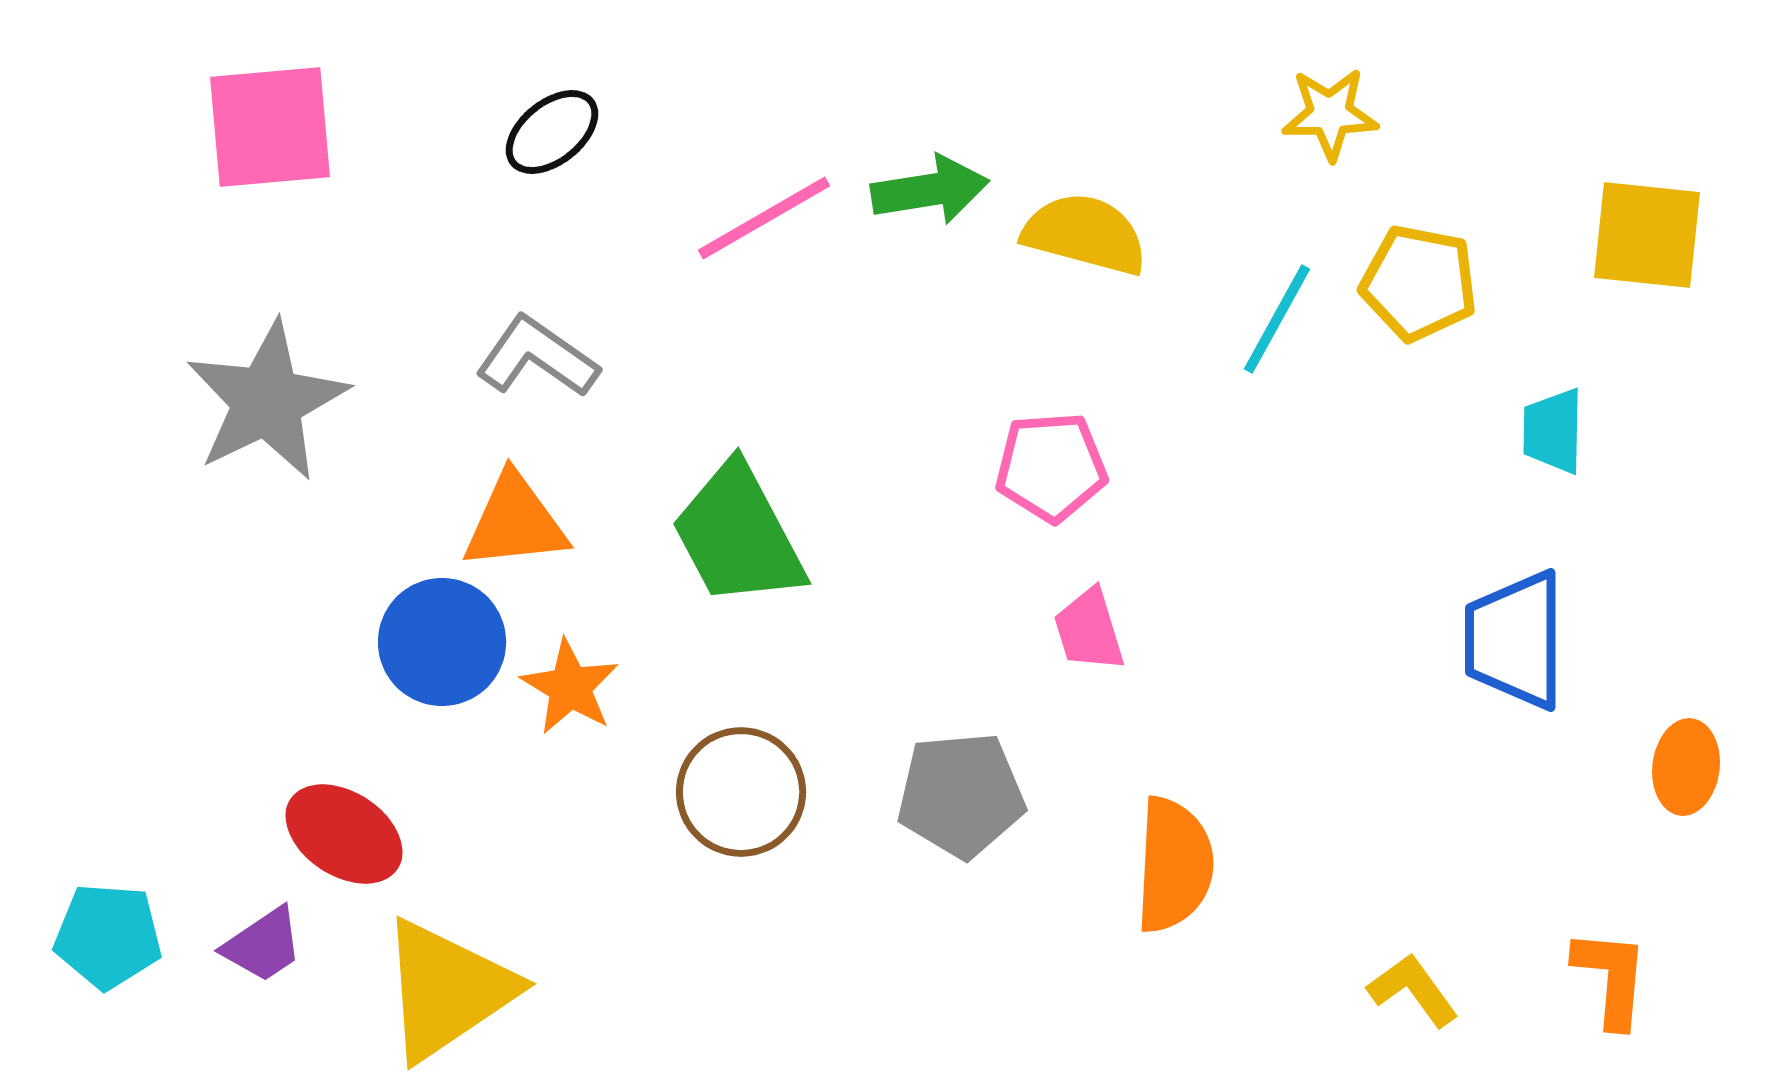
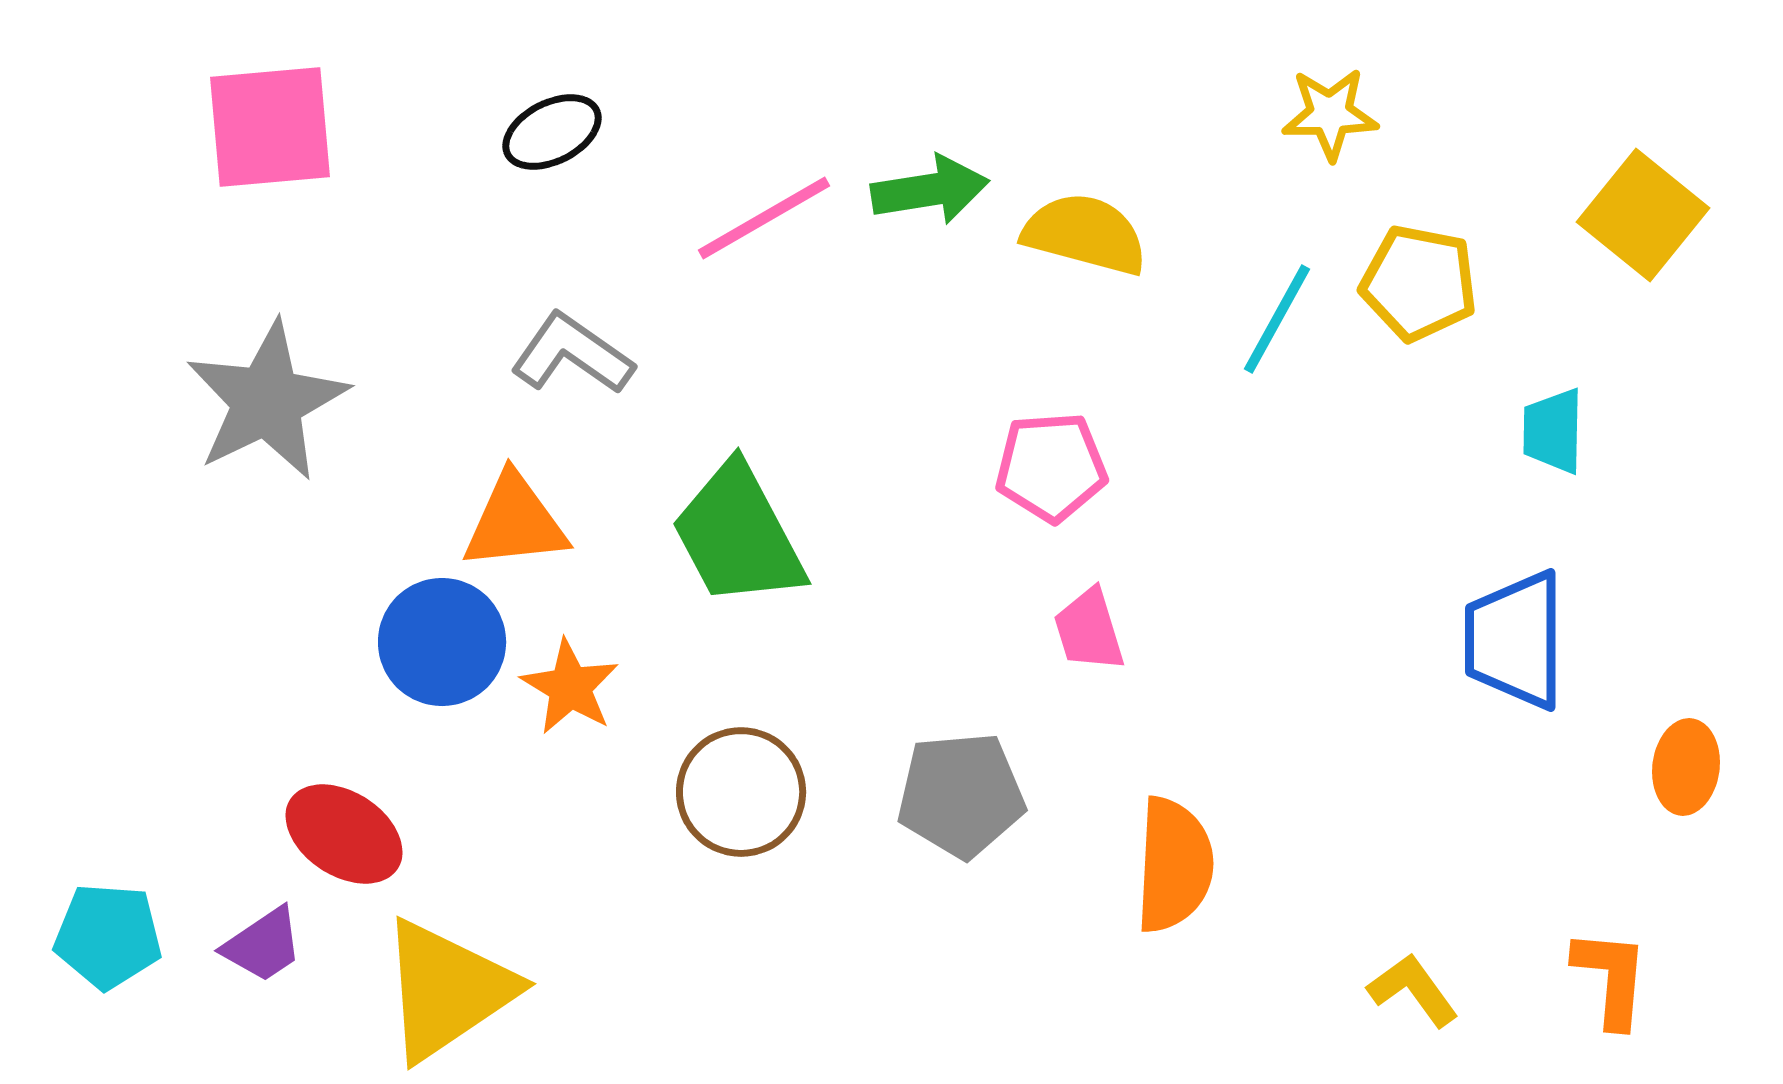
black ellipse: rotated 12 degrees clockwise
yellow square: moved 4 px left, 20 px up; rotated 33 degrees clockwise
gray L-shape: moved 35 px right, 3 px up
